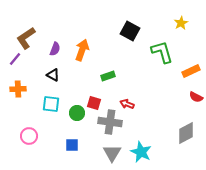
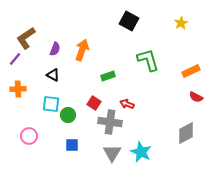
black square: moved 1 px left, 10 px up
green L-shape: moved 14 px left, 8 px down
red square: rotated 16 degrees clockwise
green circle: moved 9 px left, 2 px down
